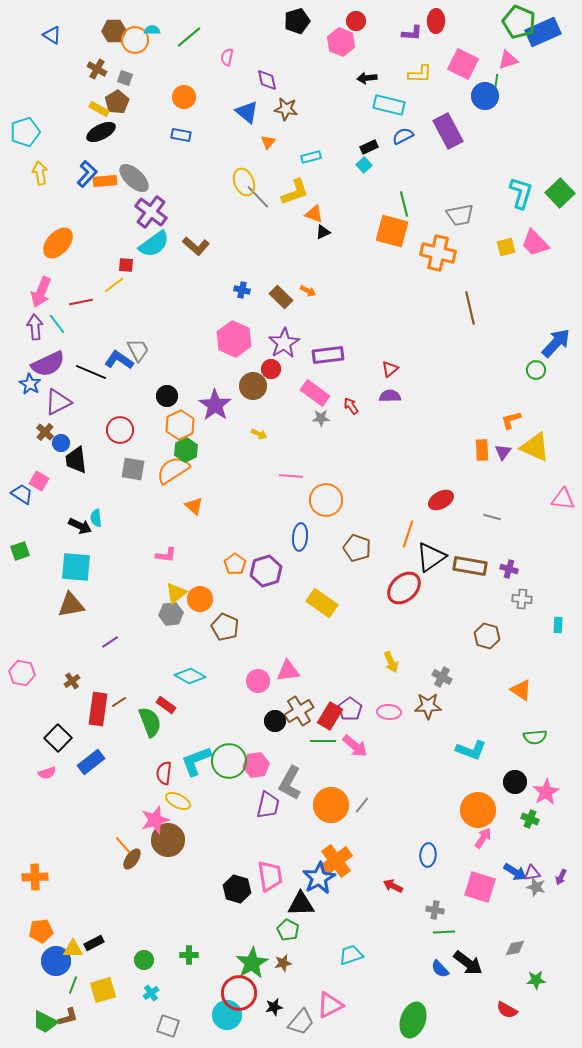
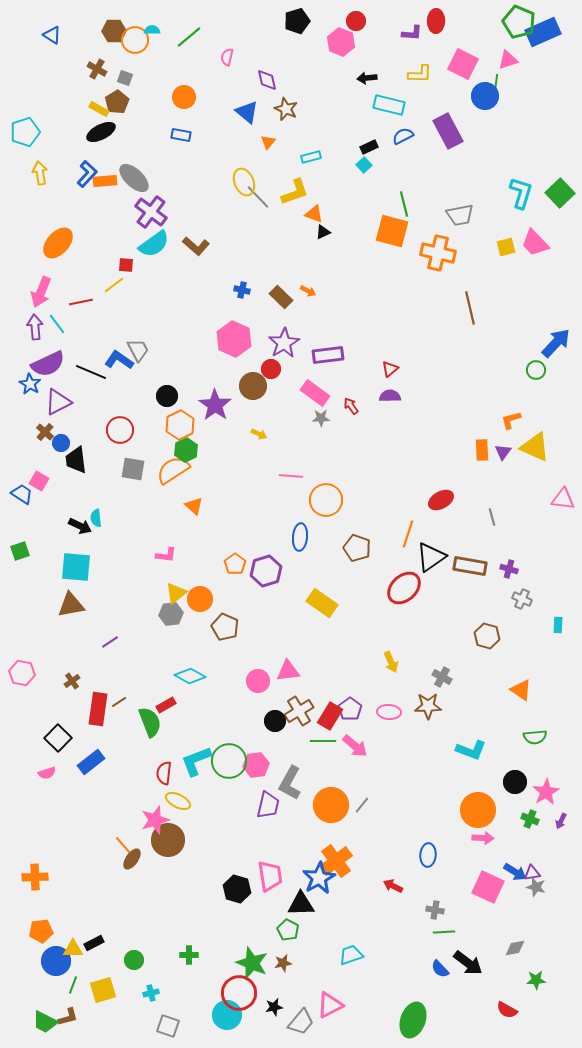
brown star at (286, 109): rotated 15 degrees clockwise
gray line at (492, 517): rotated 60 degrees clockwise
gray cross at (522, 599): rotated 18 degrees clockwise
red rectangle at (166, 705): rotated 66 degrees counterclockwise
pink arrow at (483, 838): rotated 60 degrees clockwise
purple arrow at (561, 877): moved 56 px up
pink square at (480, 887): moved 8 px right; rotated 8 degrees clockwise
green circle at (144, 960): moved 10 px left
green star at (252, 963): rotated 20 degrees counterclockwise
cyan cross at (151, 993): rotated 21 degrees clockwise
